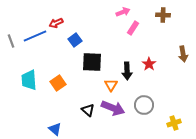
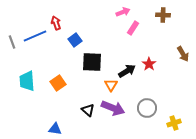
red arrow: rotated 96 degrees clockwise
gray line: moved 1 px right, 1 px down
brown arrow: rotated 21 degrees counterclockwise
black arrow: rotated 120 degrees counterclockwise
cyan trapezoid: moved 2 px left, 1 px down
gray circle: moved 3 px right, 3 px down
blue triangle: rotated 32 degrees counterclockwise
